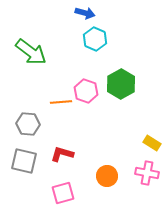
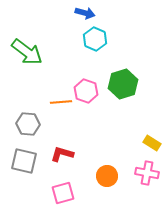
green arrow: moved 4 px left
green hexagon: moved 2 px right; rotated 12 degrees clockwise
